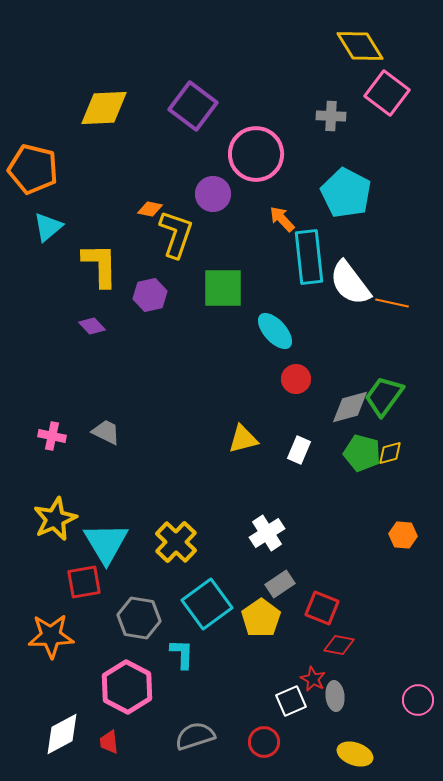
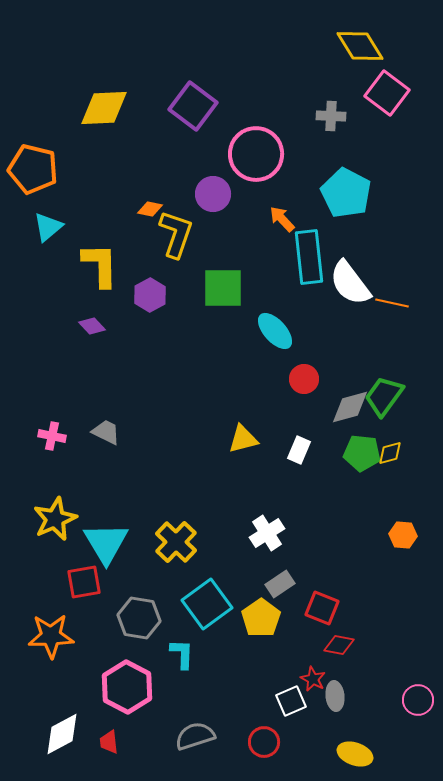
purple hexagon at (150, 295): rotated 16 degrees counterclockwise
red circle at (296, 379): moved 8 px right
green pentagon at (362, 453): rotated 9 degrees counterclockwise
